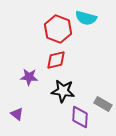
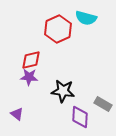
red hexagon: rotated 16 degrees clockwise
red diamond: moved 25 px left
